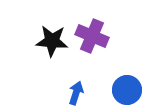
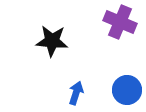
purple cross: moved 28 px right, 14 px up
